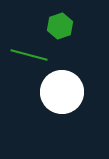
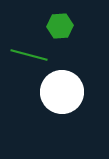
green hexagon: rotated 15 degrees clockwise
